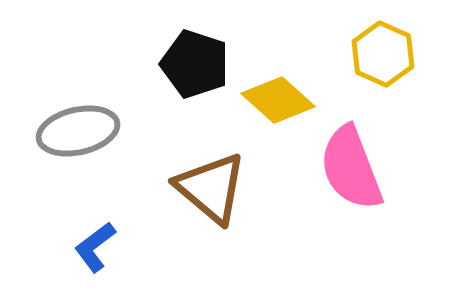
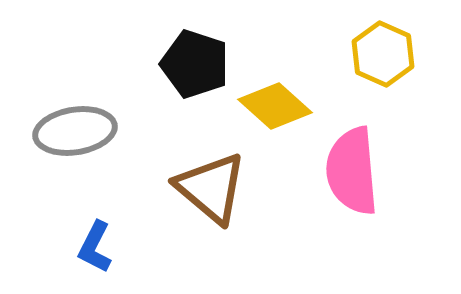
yellow diamond: moved 3 px left, 6 px down
gray ellipse: moved 3 px left; rotated 4 degrees clockwise
pink semicircle: moved 1 px right, 3 px down; rotated 16 degrees clockwise
blue L-shape: rotated 26 degrees counterclockwise
